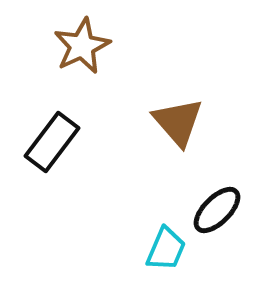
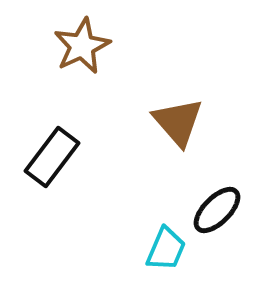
black rectangle: moved 15 px down
